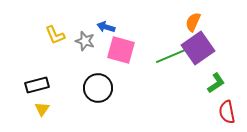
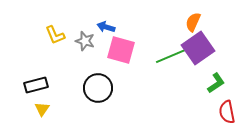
black rectangle: moved 1 px left
